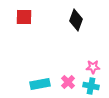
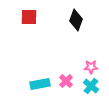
red square: moved 5 px right
pink star: moved 2 px left
pink cross: moved 2 px left, 1 px up
cyan cross: rotated 28 degrees clockwise
